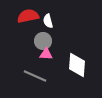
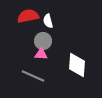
pink triangle: moved 5 px left
gray line: moved 2 px left
